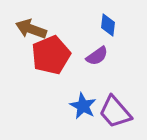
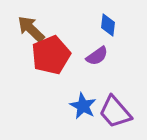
brown arrow: rotated 24 degrees clockwise
